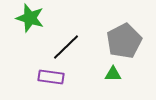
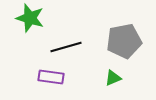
gray pentagon: rotated 16 degrees clockwise
black line: rotated 28 degrees clockwise
green triangle: moved 4 px down; rotated 24 degrees counterclockwise
